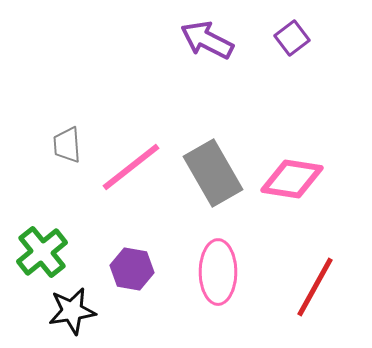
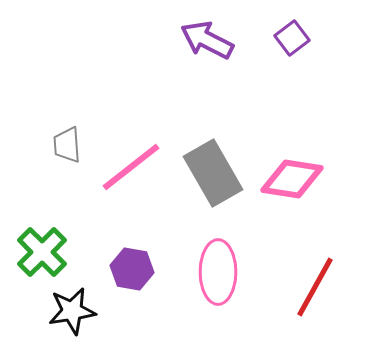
green cross: rotated 6 degrees counterclockwise
